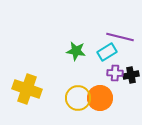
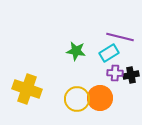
cyan rectangle: moved 2 px right, 1 px down
yellow circle: moved 1 px left, 1 px down
